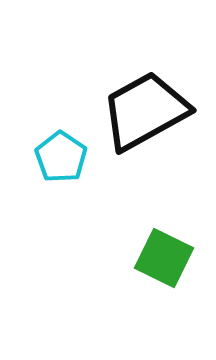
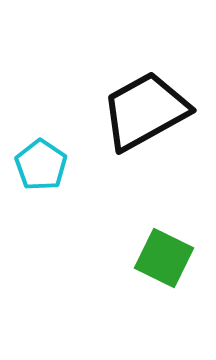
cyan pentagon: moved 20 px left, 8 px down
